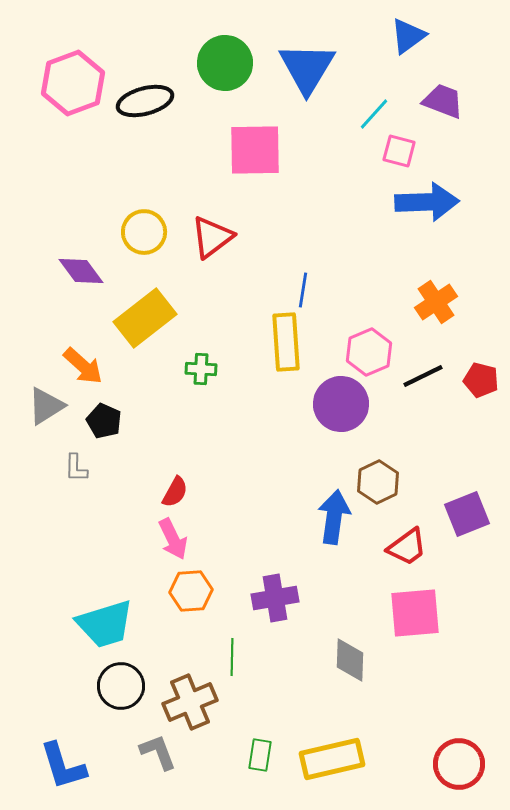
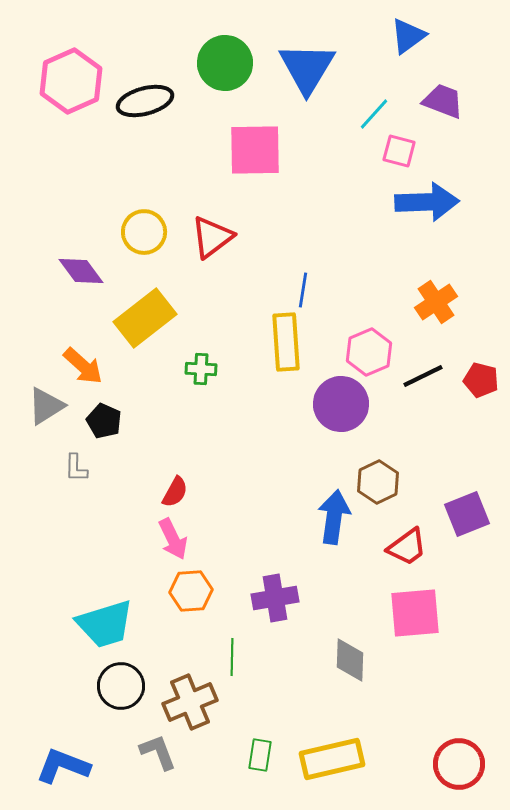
pink hexagon at (73, 83): moved 2 px left, 2 px up; rotated 4 degrees counterclockwise
blue L-shape at (63, 766): rotated 128 degrees clockwise
